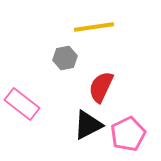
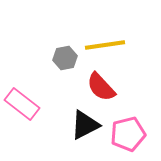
yellow line: moved 11 px right, 18 px down
red semicircle: rotated 68 degrees counterclockwise
black triangle: moved 3 px left
pink pentagon: rotated 12 degrees clockwise
